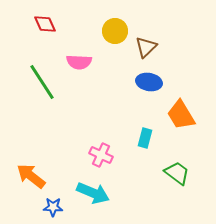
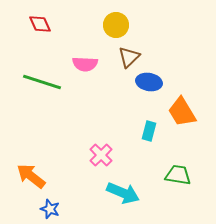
red diamond: moved 5 px left
yellow circle: moved 1 px right, 6 px up
brown triangle: moved 17 px left, 10 px down
pink semicircle: moved 6 px right, 2 px down
green line: rotated 39 degrees counterclockwise
orange trapezoid: moved 1 px right, 3 px up
cyan rectangle: moved 4 px right, 7 px up
pink cross: rotated 20 degrees clockwise
green trapezoid: moved 1 px right, 2 px down; rotated 28 degrees counterclockwise
cyan arrow: moved 30 px right
blue star: moved 3 px left, 2 px down; rotated 18 degrees clockwise
